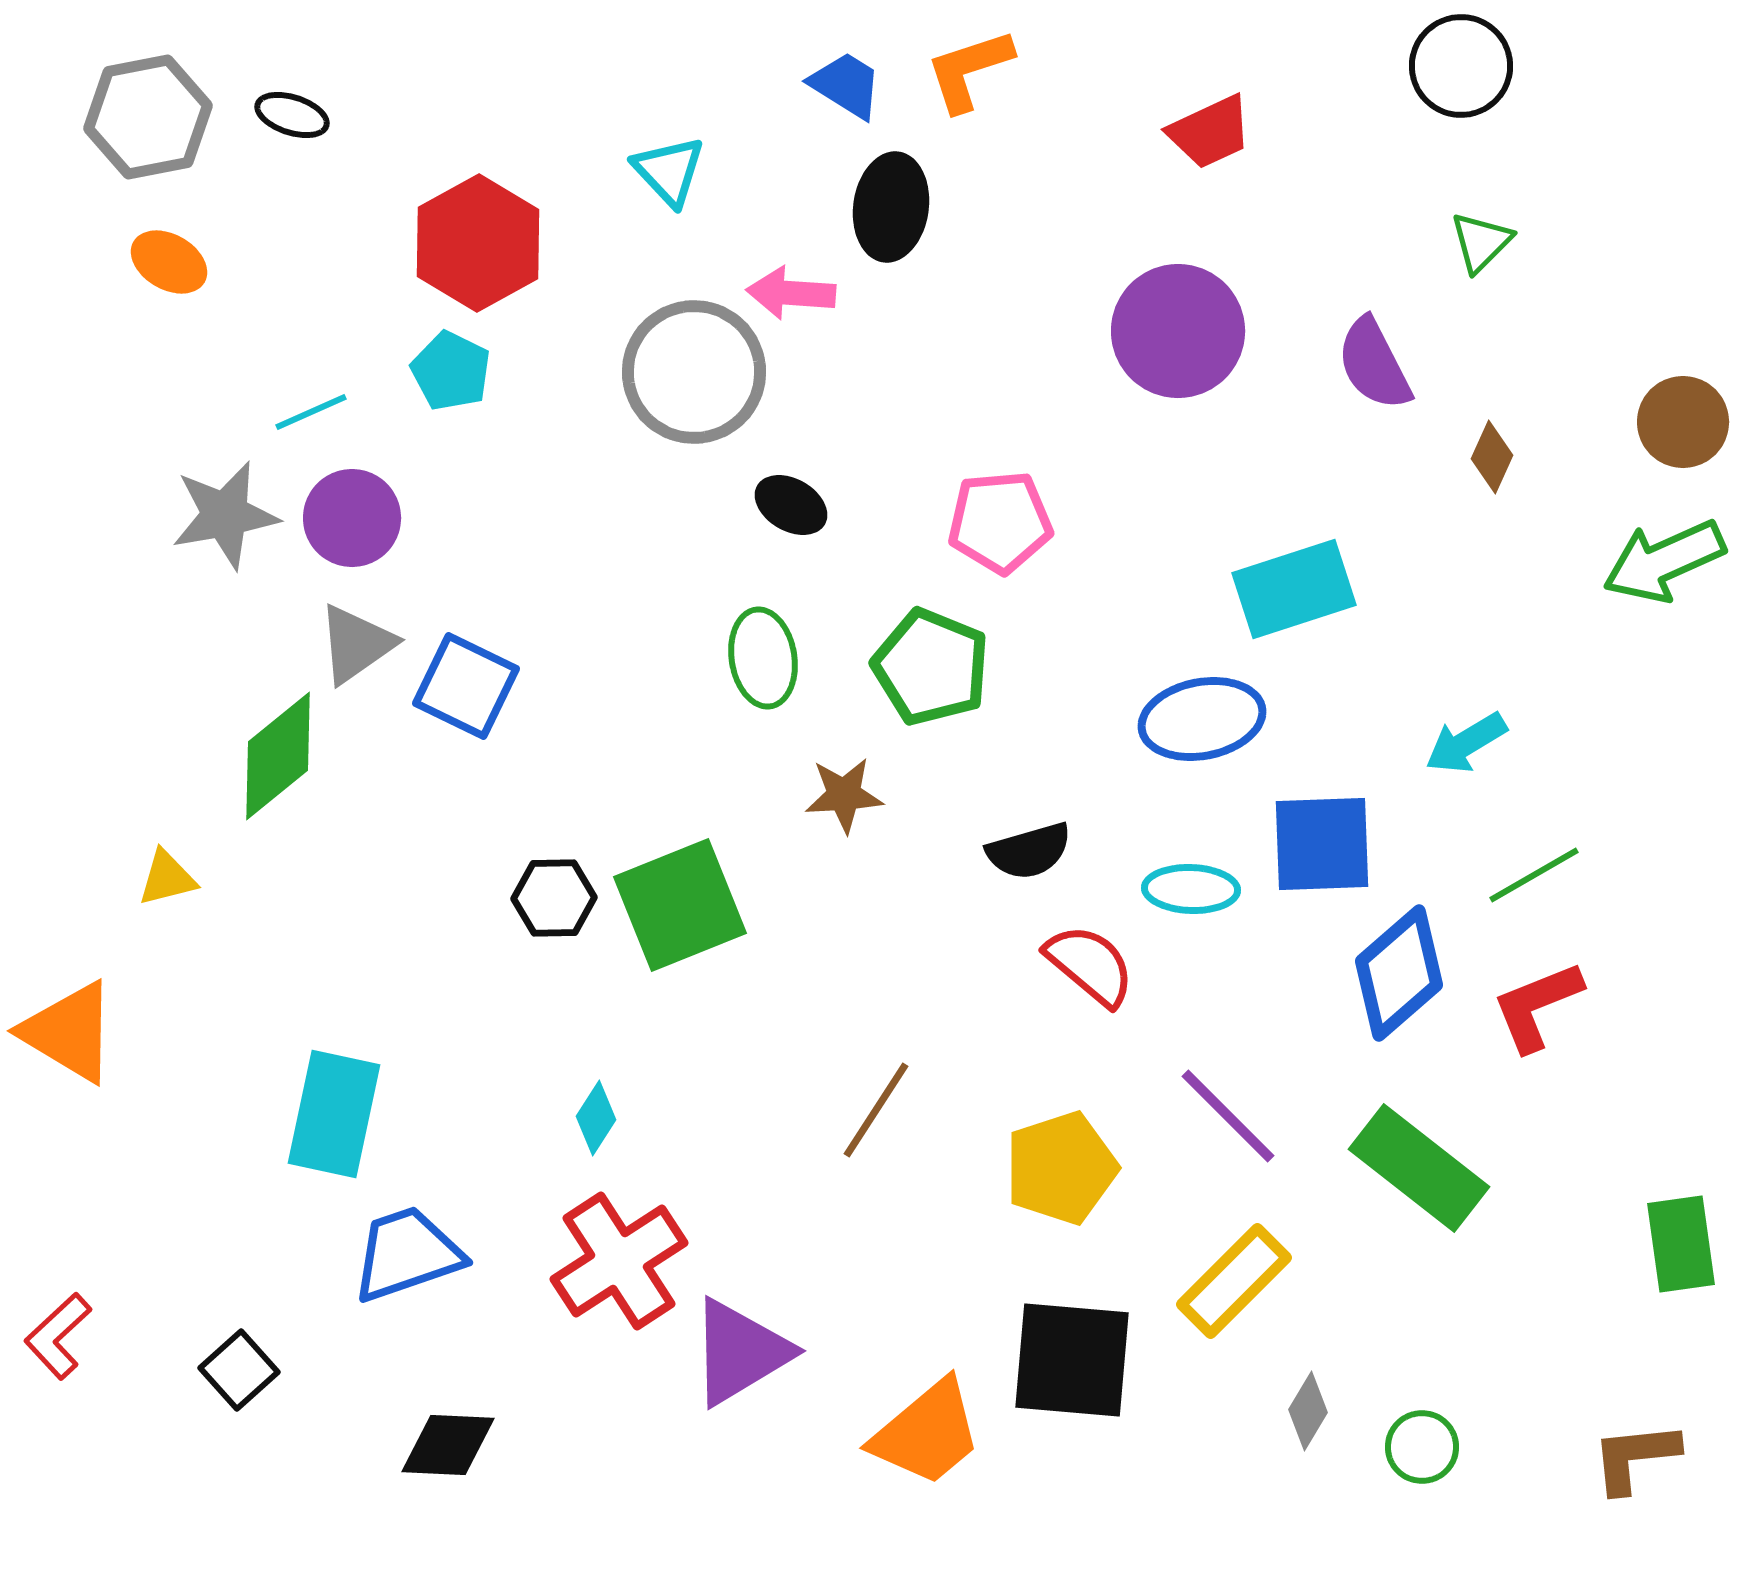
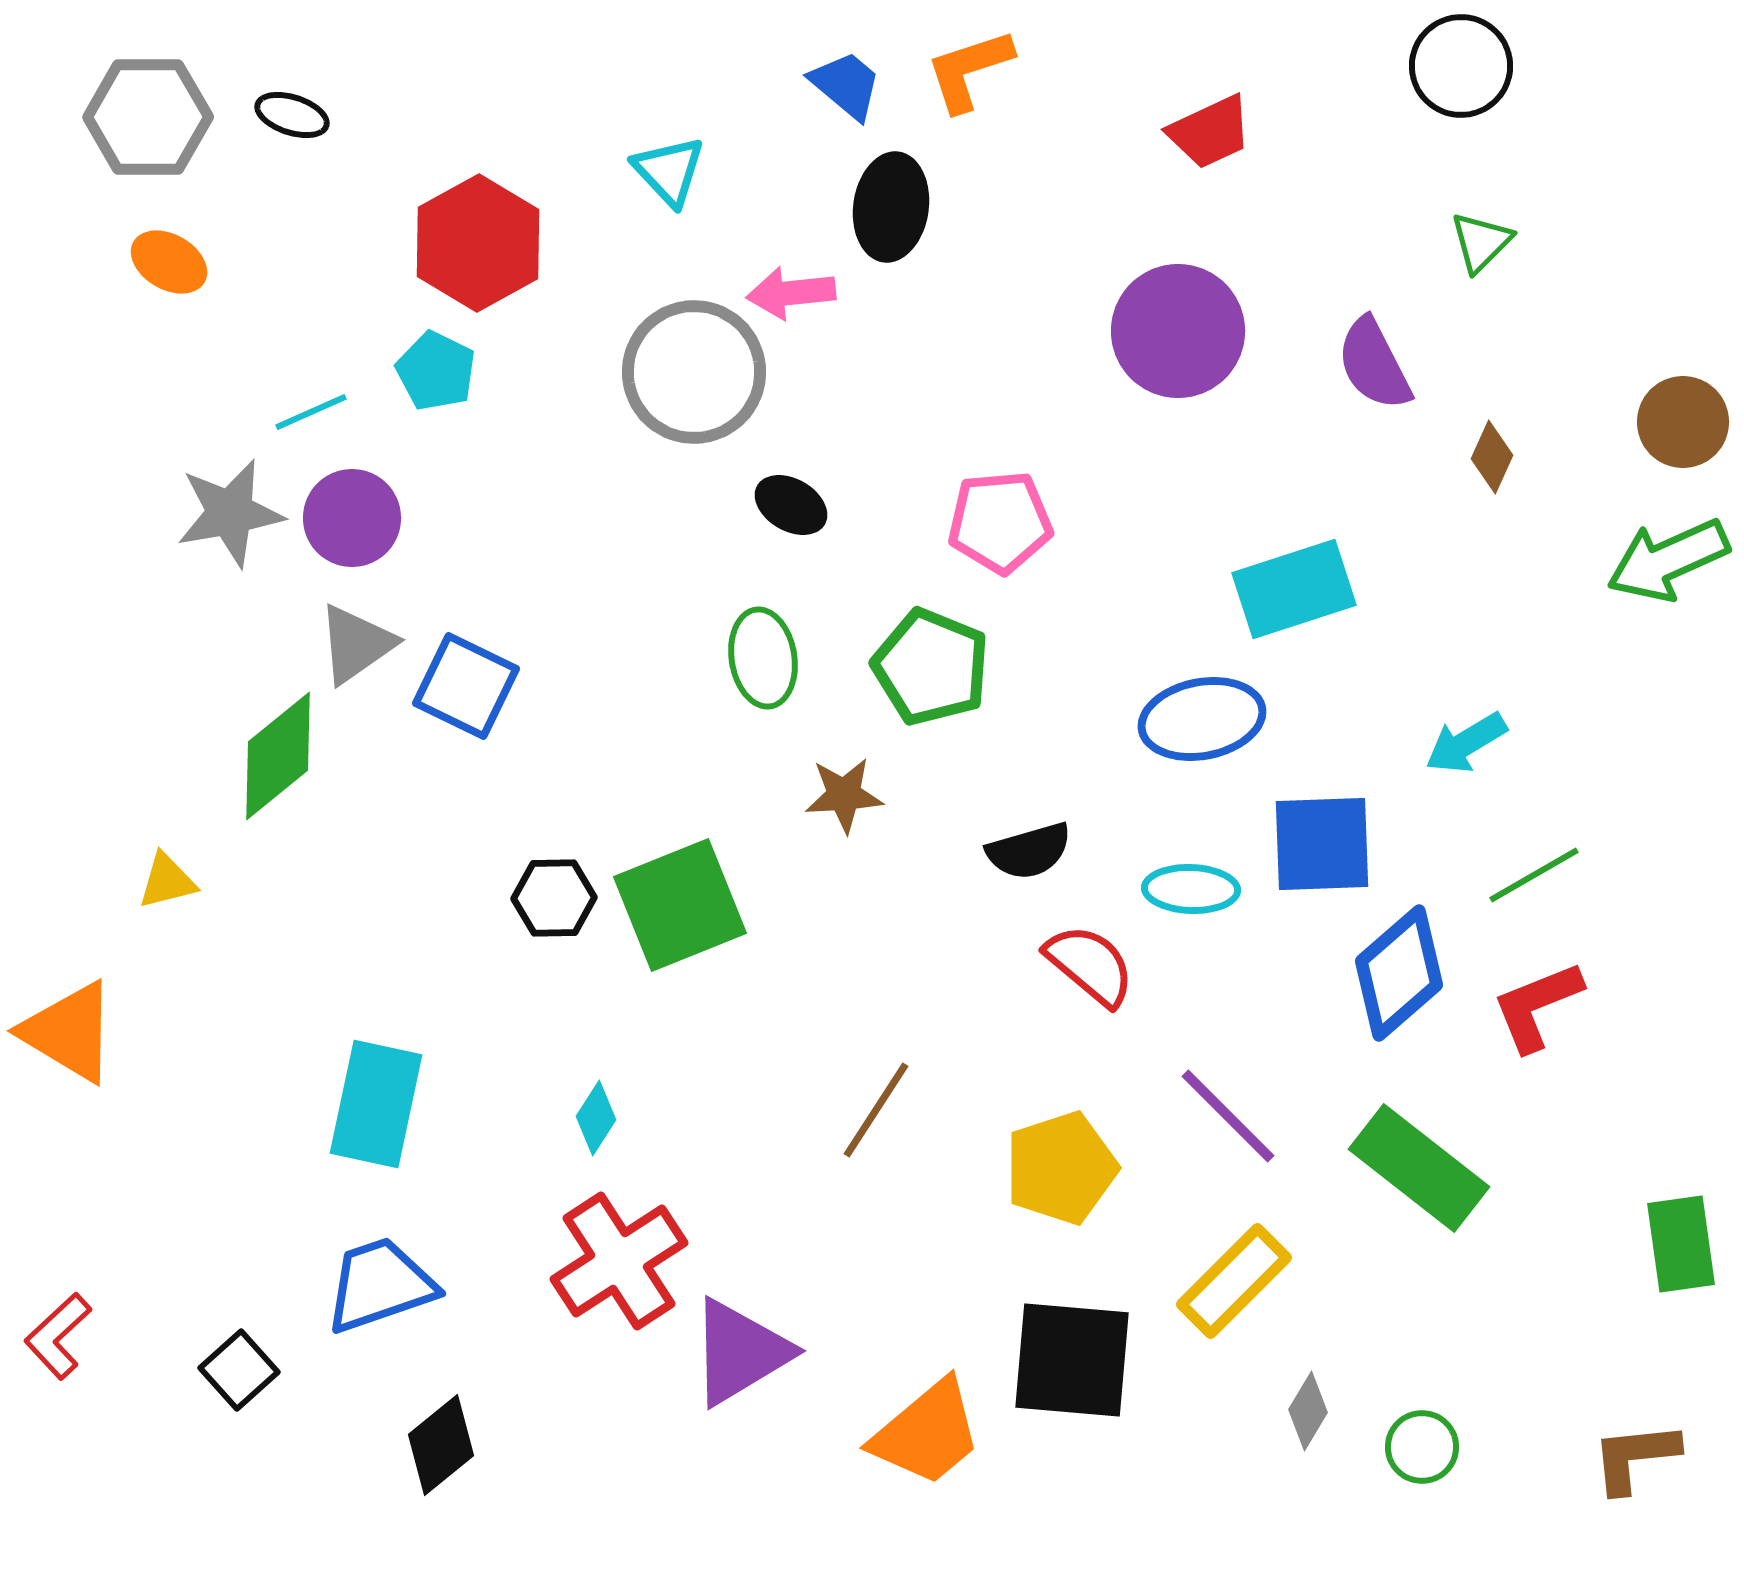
blue trapezoid at (846, 85): rotated 8 degrees clockwise
gray hexagon at (148, 117): rotated 11 degrees clockwise
pink arrow at (791, 293): rotated 10 degrees counterclockwise
cyan pentagon at (451, 371): moved 15 px left
gray star at (225, 515): moved 5 px right, 2 px up
green arrow at (1664, 561): moved 4 px right, 1 px up
yellow triangle at (167, 878): moved 3 px down
cyan rectangle at (334, 1114): moved 42 px right, 10 px up
blue trapezoid at (407, 1254): moved 27 px left, 31 px down
black diamond at (448, 1445): moved 7 px left; rotated 42 degrees counterclockwise
